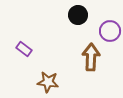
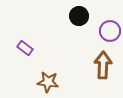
black circle: moved 1 px right, 1 px down
purple rectangle: moved 1 px right, 1 px up
brown arrow: moved 12 px right, 8 px down
